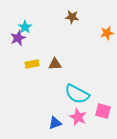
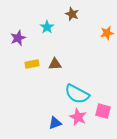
brown star: moved 3 px up; rotated 16 degrees clockwise
cyan star: moved 22 px right
